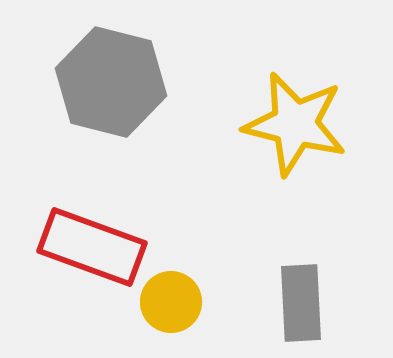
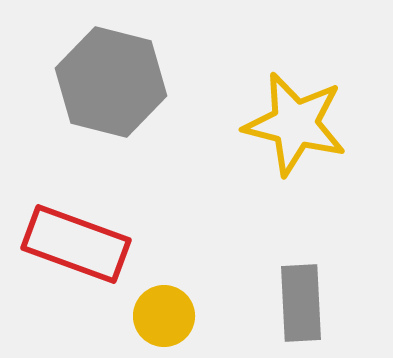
red rectangle: moved 16 px left, 3 px up
yellow circle: moved 7 px left, 14 px down
